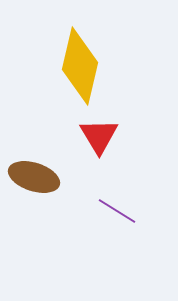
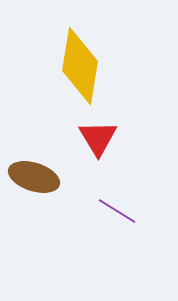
yellow diamond: rotated 4 degrees counterclockwise
red triangle: moved 1 px left, 2 px down
